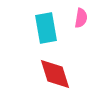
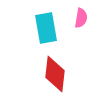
red diamond: rotated 24 degrees clockwise
